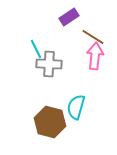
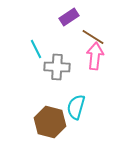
gray cross: moved 8 px right, 3 px down
